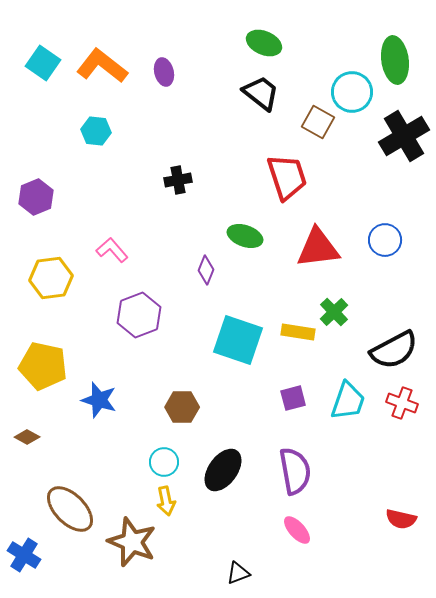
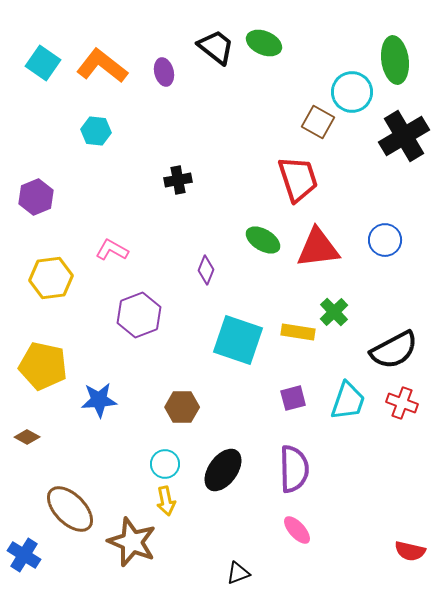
black trapezoid at (261, 93): moved 45 px left, 46 px up
red trapezoid at (287, 177): moved 11 px right, 2 px down
green ellipse at (245, 236): moved 18 px right, 4 px down; rotated 12 degrees clockwise
pink L-shape at (112, 250): rotated 20 degrees counterclockwise
blue star at (99, 400): rotated 21 degrees counterclockwise
cyan circle at (164, 462): moved 1 px right, 2 px down
purple semicircle at (295, 471): moved 1 px left, 2 px up; rotated 9 degrees clockwise
red semicircle at (401, 519): moved 9 px right, 32 px down
